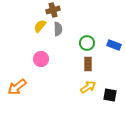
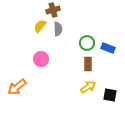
blue rectangle: moved 6 px left, 3 px down
